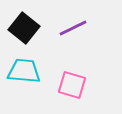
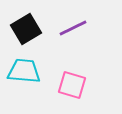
black square: moved 2 px right, 1 px down; rotated 20 degrees clockwise
